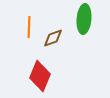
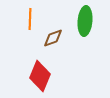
green ellipse: moved 1 px right, 2 px down
orange line: moved 1 px right, 8 px up
